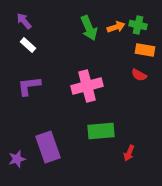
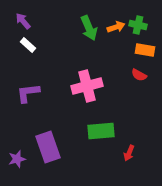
purple arrow: moved 1 px left
purple L-shape: moved 1 px left, 7 px down
